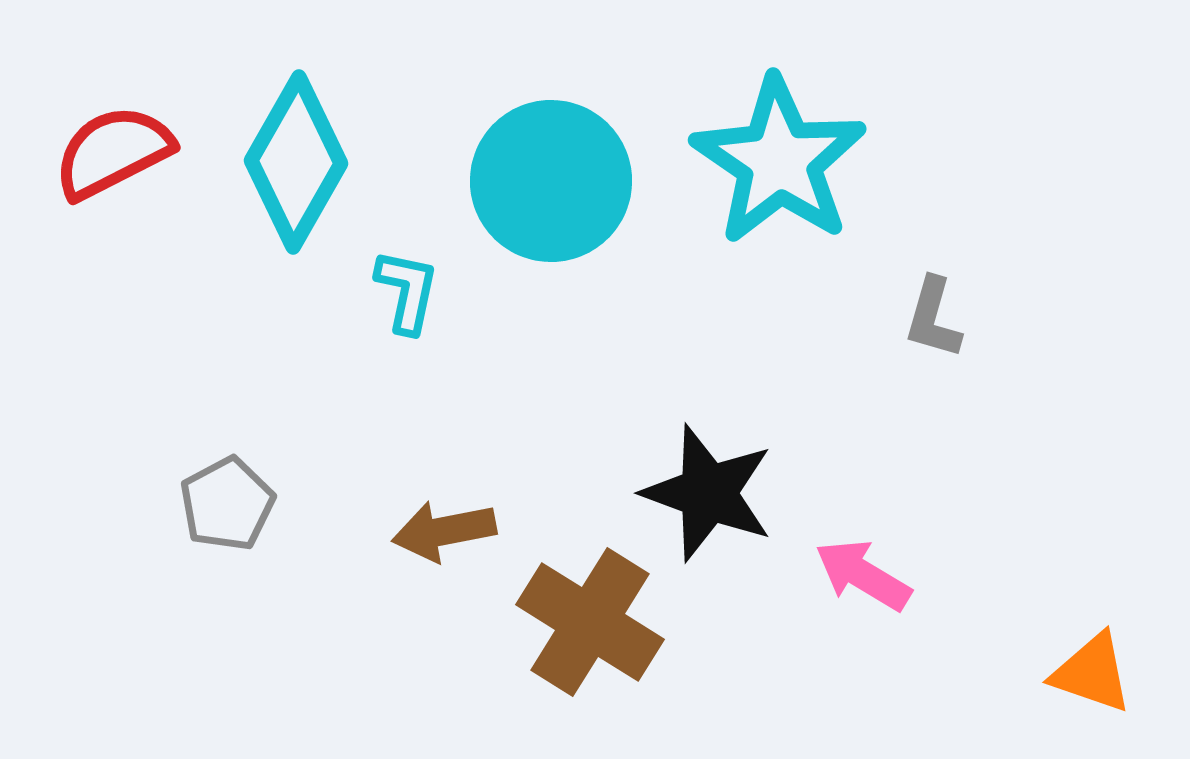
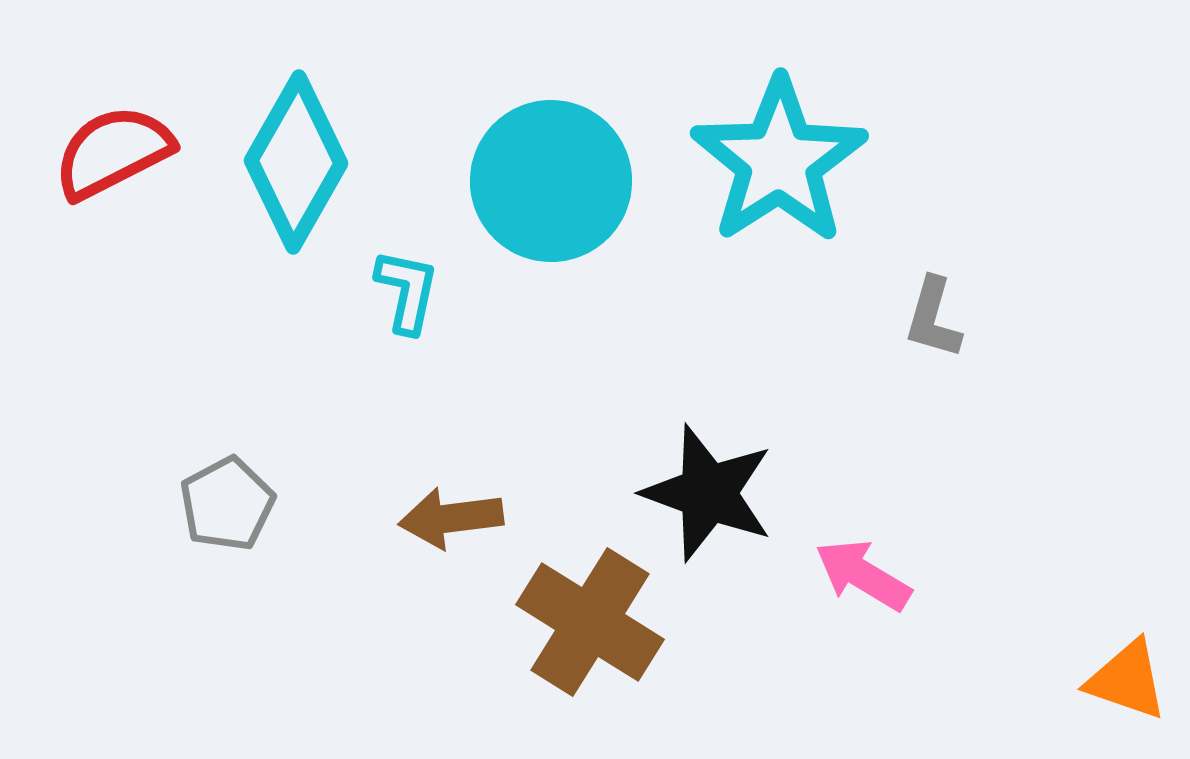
cyan star: rotated 5 degrees clockwise
brown arrow: moved 7 px right, 13 px up; rotated 4 degrees clockwise
orange triangle: moved 35 px right, 7 px down
